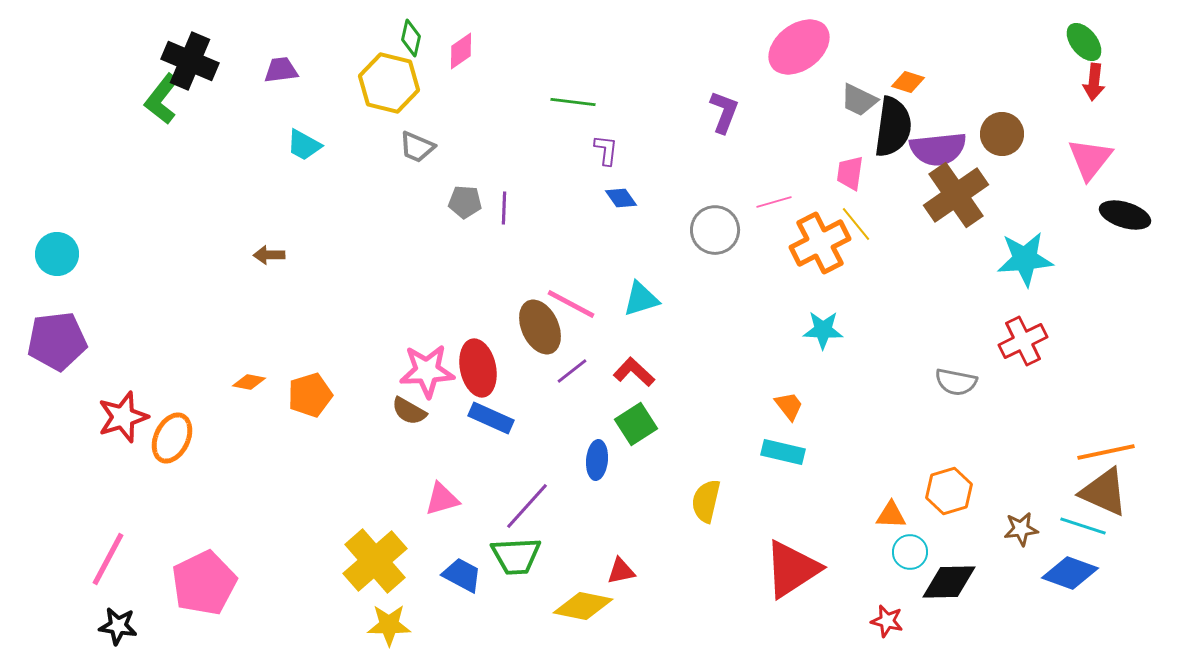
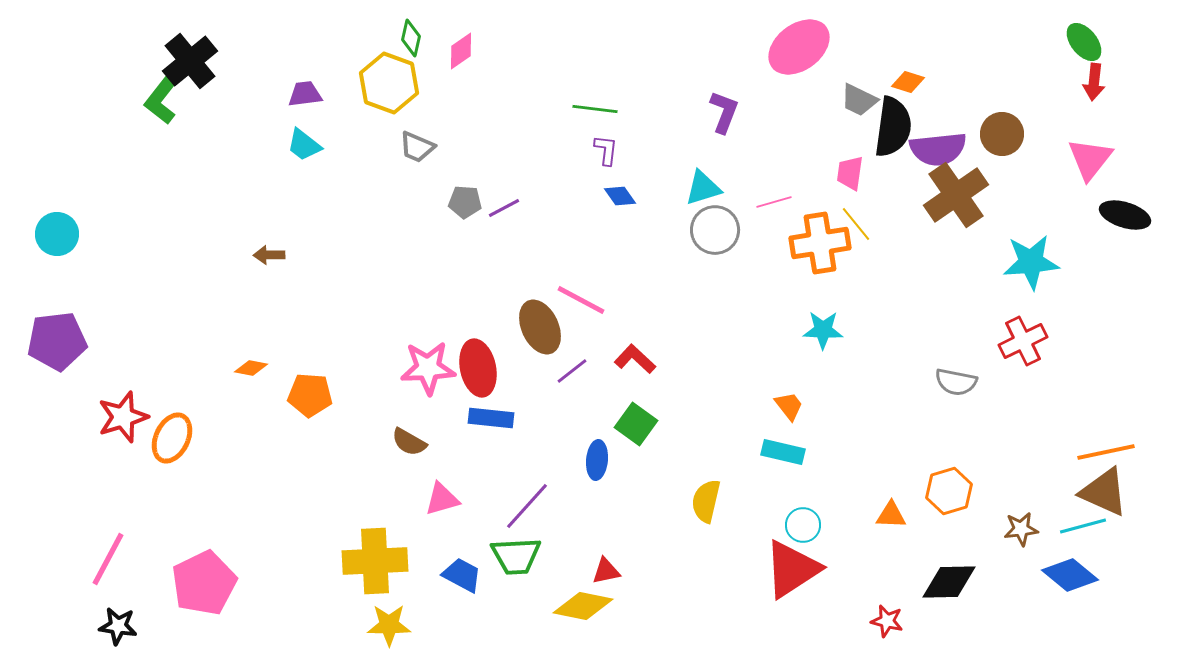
black cross at (190, 61): rotated 28 degrees clockwise
purple trapezoid at (281, 70): moved 24 px right, 24 px down
yellow hexagon at (389, 83): rotated 6 degrees clockwise
green line at (573, 102): moved 22 px right, 7 px down
cyan trapezoid at (304, 145): rotated 9 degrees clockwise
blue diamond at (621, 198): moved 1 px left, 2 px up
purple line at (504, 208): rotated 60 degrees clockwise
orange cross at (820, 243): rotated 18 degrees clockwise
cyan circle at (57, 254): moved 20 px up
cyan star at (1025, 259): moved 6 px right, 3 px down
cyan triangle at (641, 299): moved 62 px right, 111 px up
pink line at (571, 304): moved 10 px right, 4 px up
pink star at (427, 371): moved 1 px right, 3 px up
red L-shape at (634, 372): moved 1 px right, 13 px up
orange diamond at (249, 382): moved 2 px right, 14 px up
orange pentagon at (310, 395): rotated 21 degrees clockwise
brown semicircle at (409, 411): moved 31 px down
blue rectangle at (491, 418): rotated 18 degrees counterclockwise
green square at (636, 424): rotated 21 degrees counterclockwise
cyan line at (1083, 526): rotated 33 degrees counterclockwise
cyan circle at (910, 552): moved 107 px left, 27 px up
yellow cross at (375, 561): rotated 38 degrees clockwise
red triangle at (621, 571): moved 15 px left
blue diamond at (1070, 573): moved 2 px down; rotated 20 degrees clockwise
